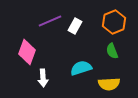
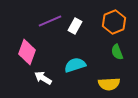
green semicircle: moved 5 px right, 1 px down
cyan semicircle: moved 6 px left, 3 px up
white arrow: rotated 126 degrees clockwise
